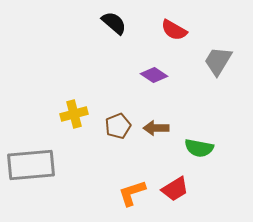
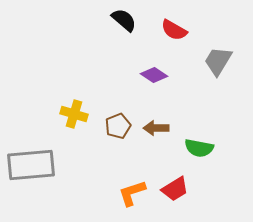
black semicircle: moved 10 px right, 3 px up
yellow cross: rotated 32 degrees clockwise
